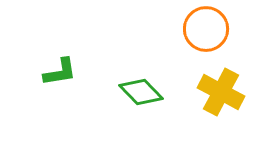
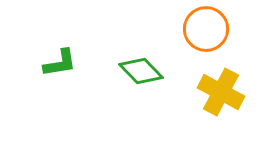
green L-shape: moved 9 px up
green diamond: moved 21 px up
